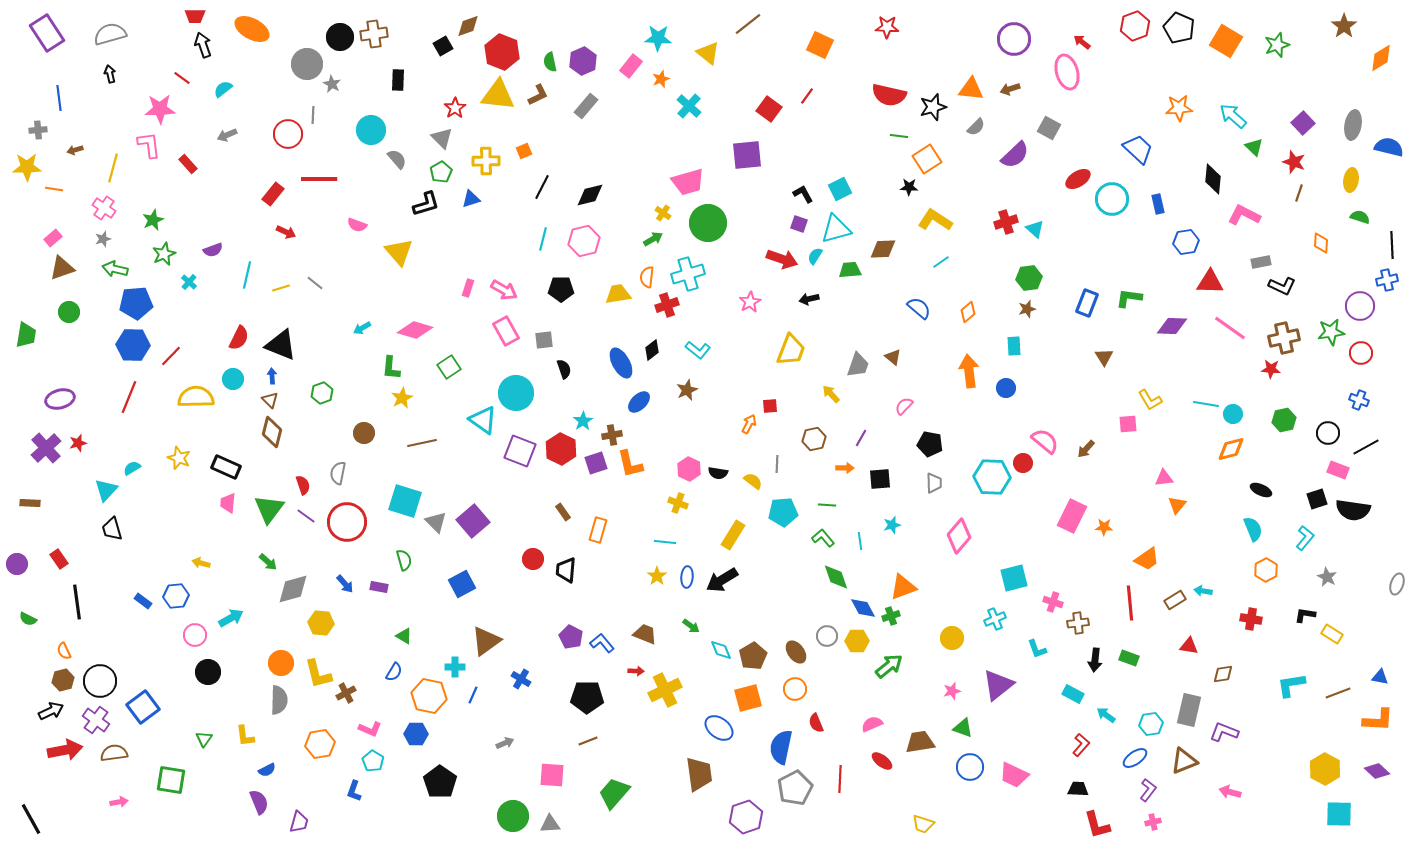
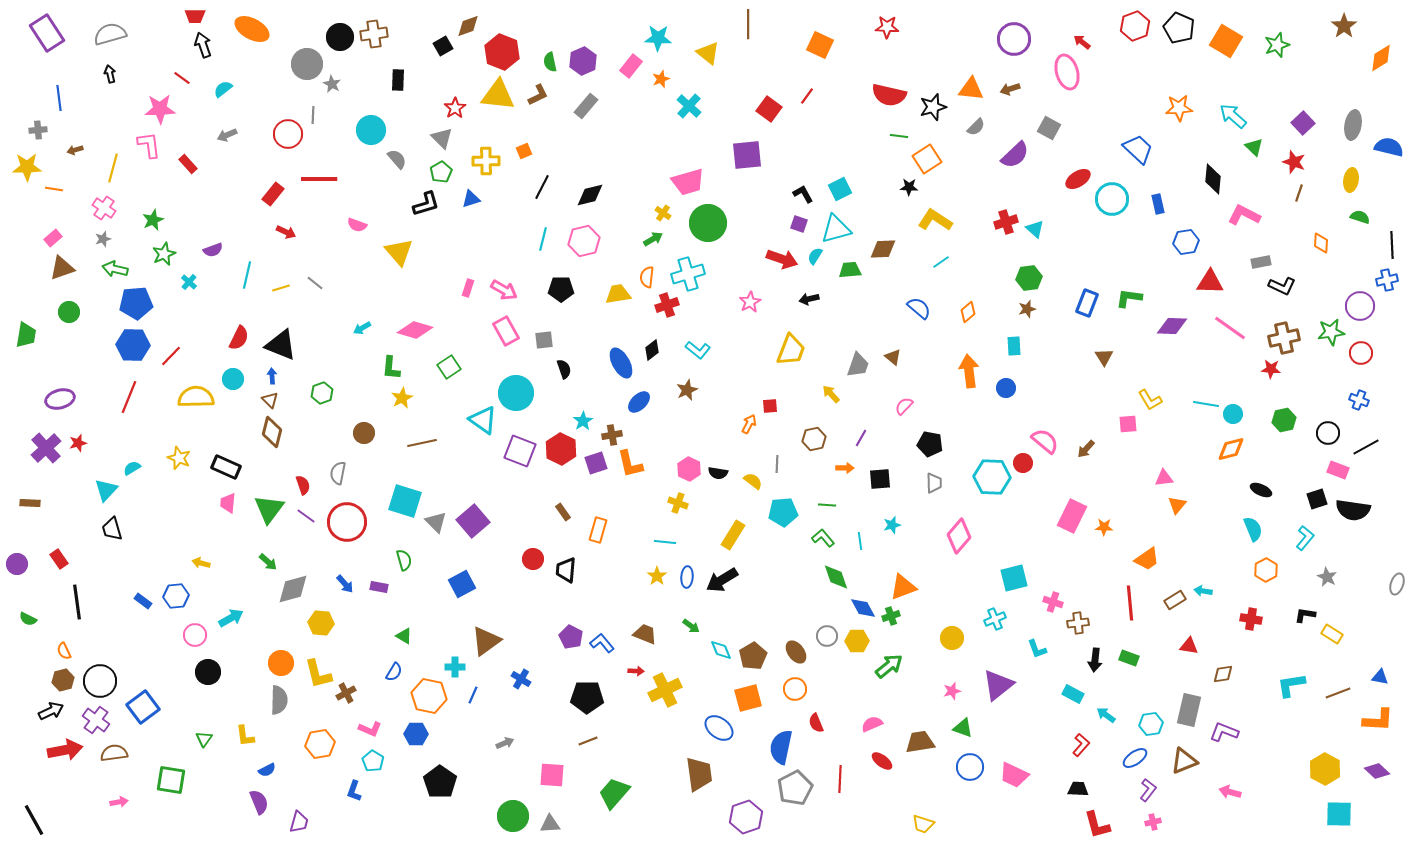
brown line at (748, 24): rotated 52 degrees counterclockwise
black line at (31, 819): moved 3 px right, 1 px down
